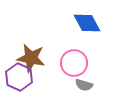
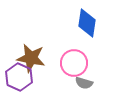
blue diamond: rotated 36 degrees clockwise
gray semicircle: moved 2 px up
